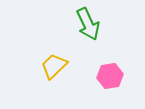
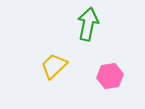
green arrow: rotated 144 degrees counterclockwise
